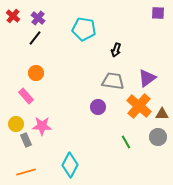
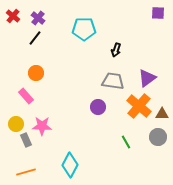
cyan pentagon: rotated 10 degrees counterclockwise
